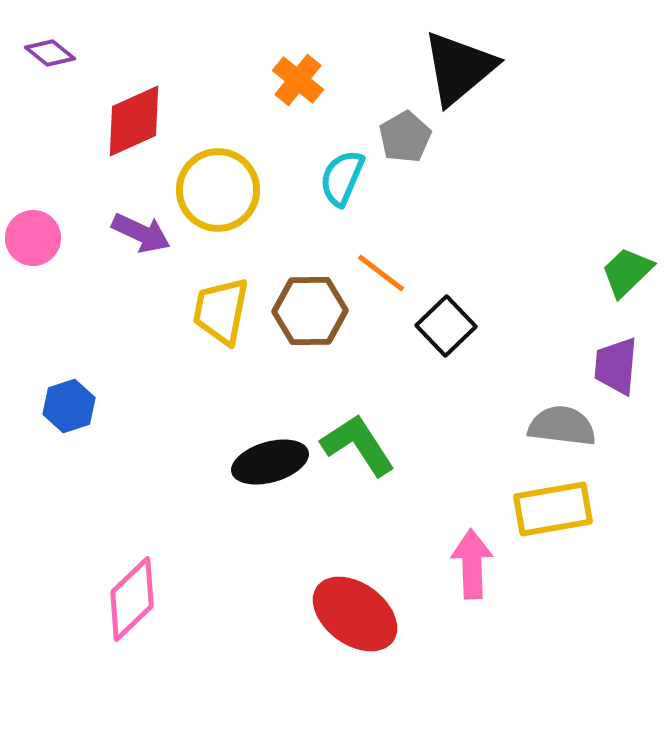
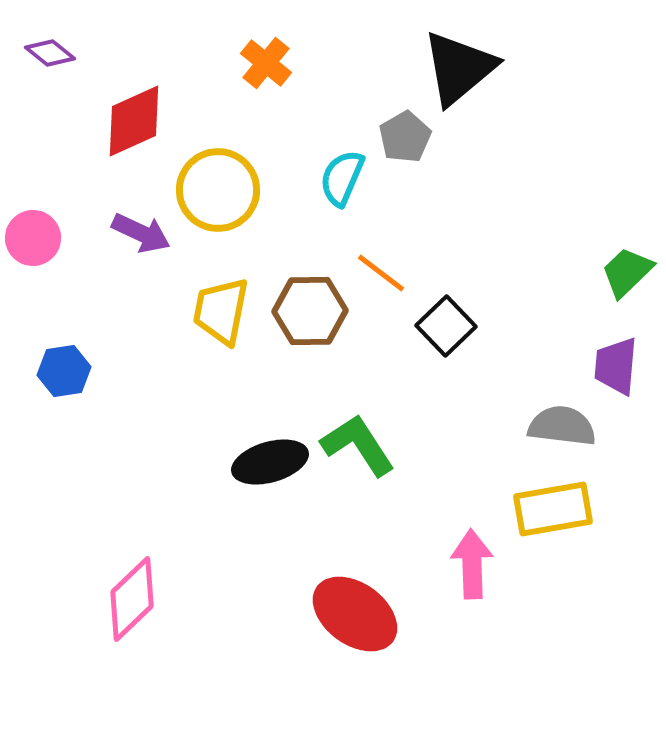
orange cross: moved 32 px left, 17 px up
blue hexagon: moved 5 px left, 35 px up; rotated 9 degrees clockwise
